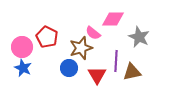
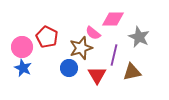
purple line: moved 2 px left, 6 px up; rotated 10 degrees clockwise
